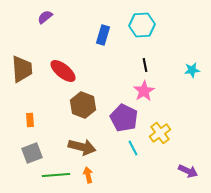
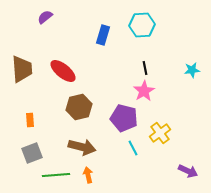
black line: moved 3 px down
brown hexagon: moved 4 px left, 2 px down; rotated 25 degrees clockwise
purple pentagon: rotated 12 degrees counterclockwise
